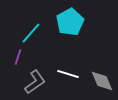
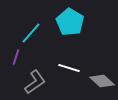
cyan pentagon: rotated 12 degrees counterclockwise
purple line: moved 2 px left
white line: moved 1 px right, 6 px up
gray diamond: rotated 25 degrees counterclockwise
